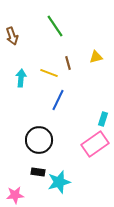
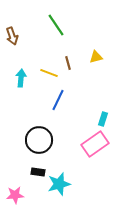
green line: moved 1 px right, 1 px up
cyan star: moved 2 px down
